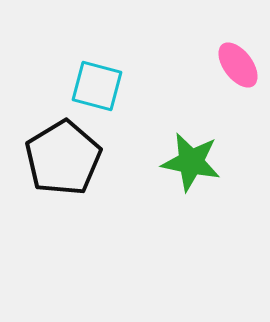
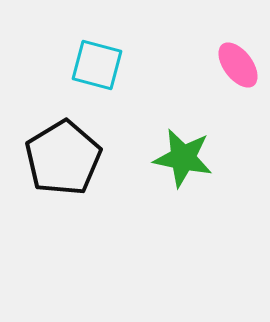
cyan square: moved 21 px up
green star: moved 8 px left, 4 px up
